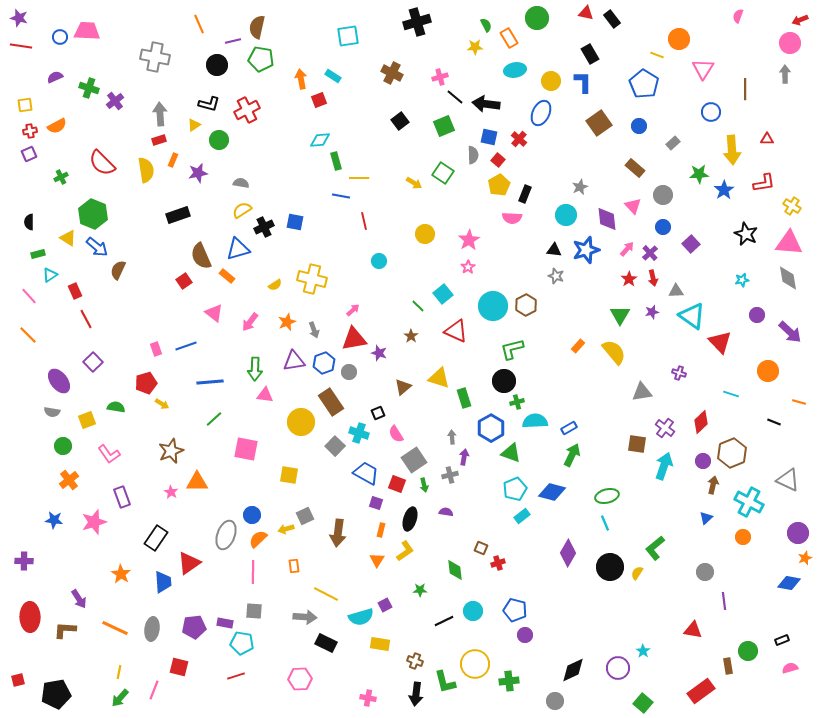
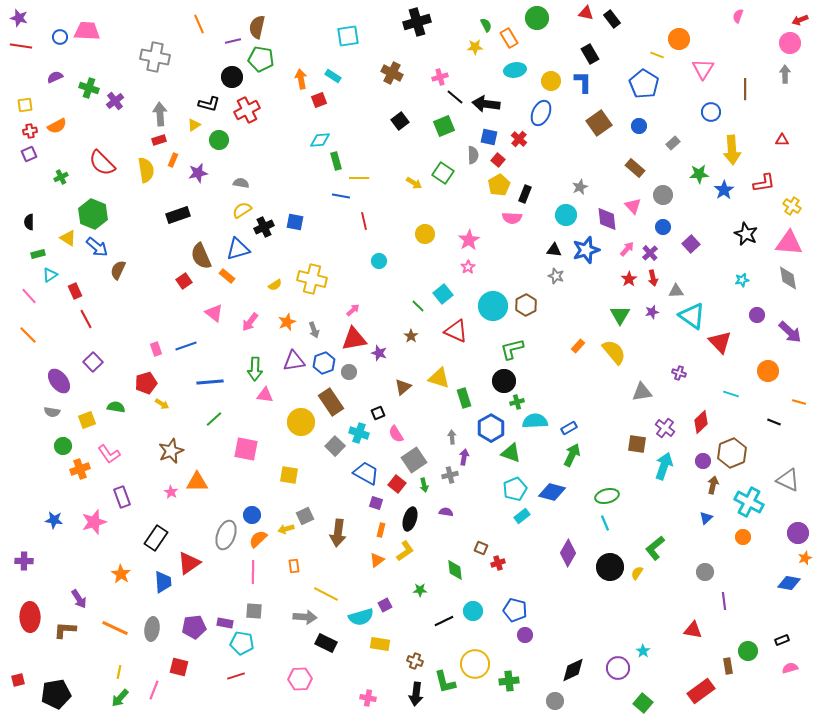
black circle at (217, 65): moved 15 px right, 12 px down
red triangle at (767, 139): moved 15 px right, 1 px down
orange cross at (69, 480): moved 11 px right, 11 px up; rotated 18 degrees clockwise
red square at (397, 484): rotated 18 degrees clockwise
orange triangle at (377, 560): rotated 21 degrees clockwise
